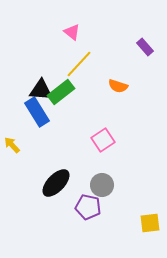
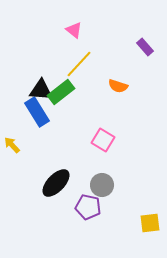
pink triangle: moved 2 px right, 2 px up
pink square: rotated 25 degrees counterclockwise
